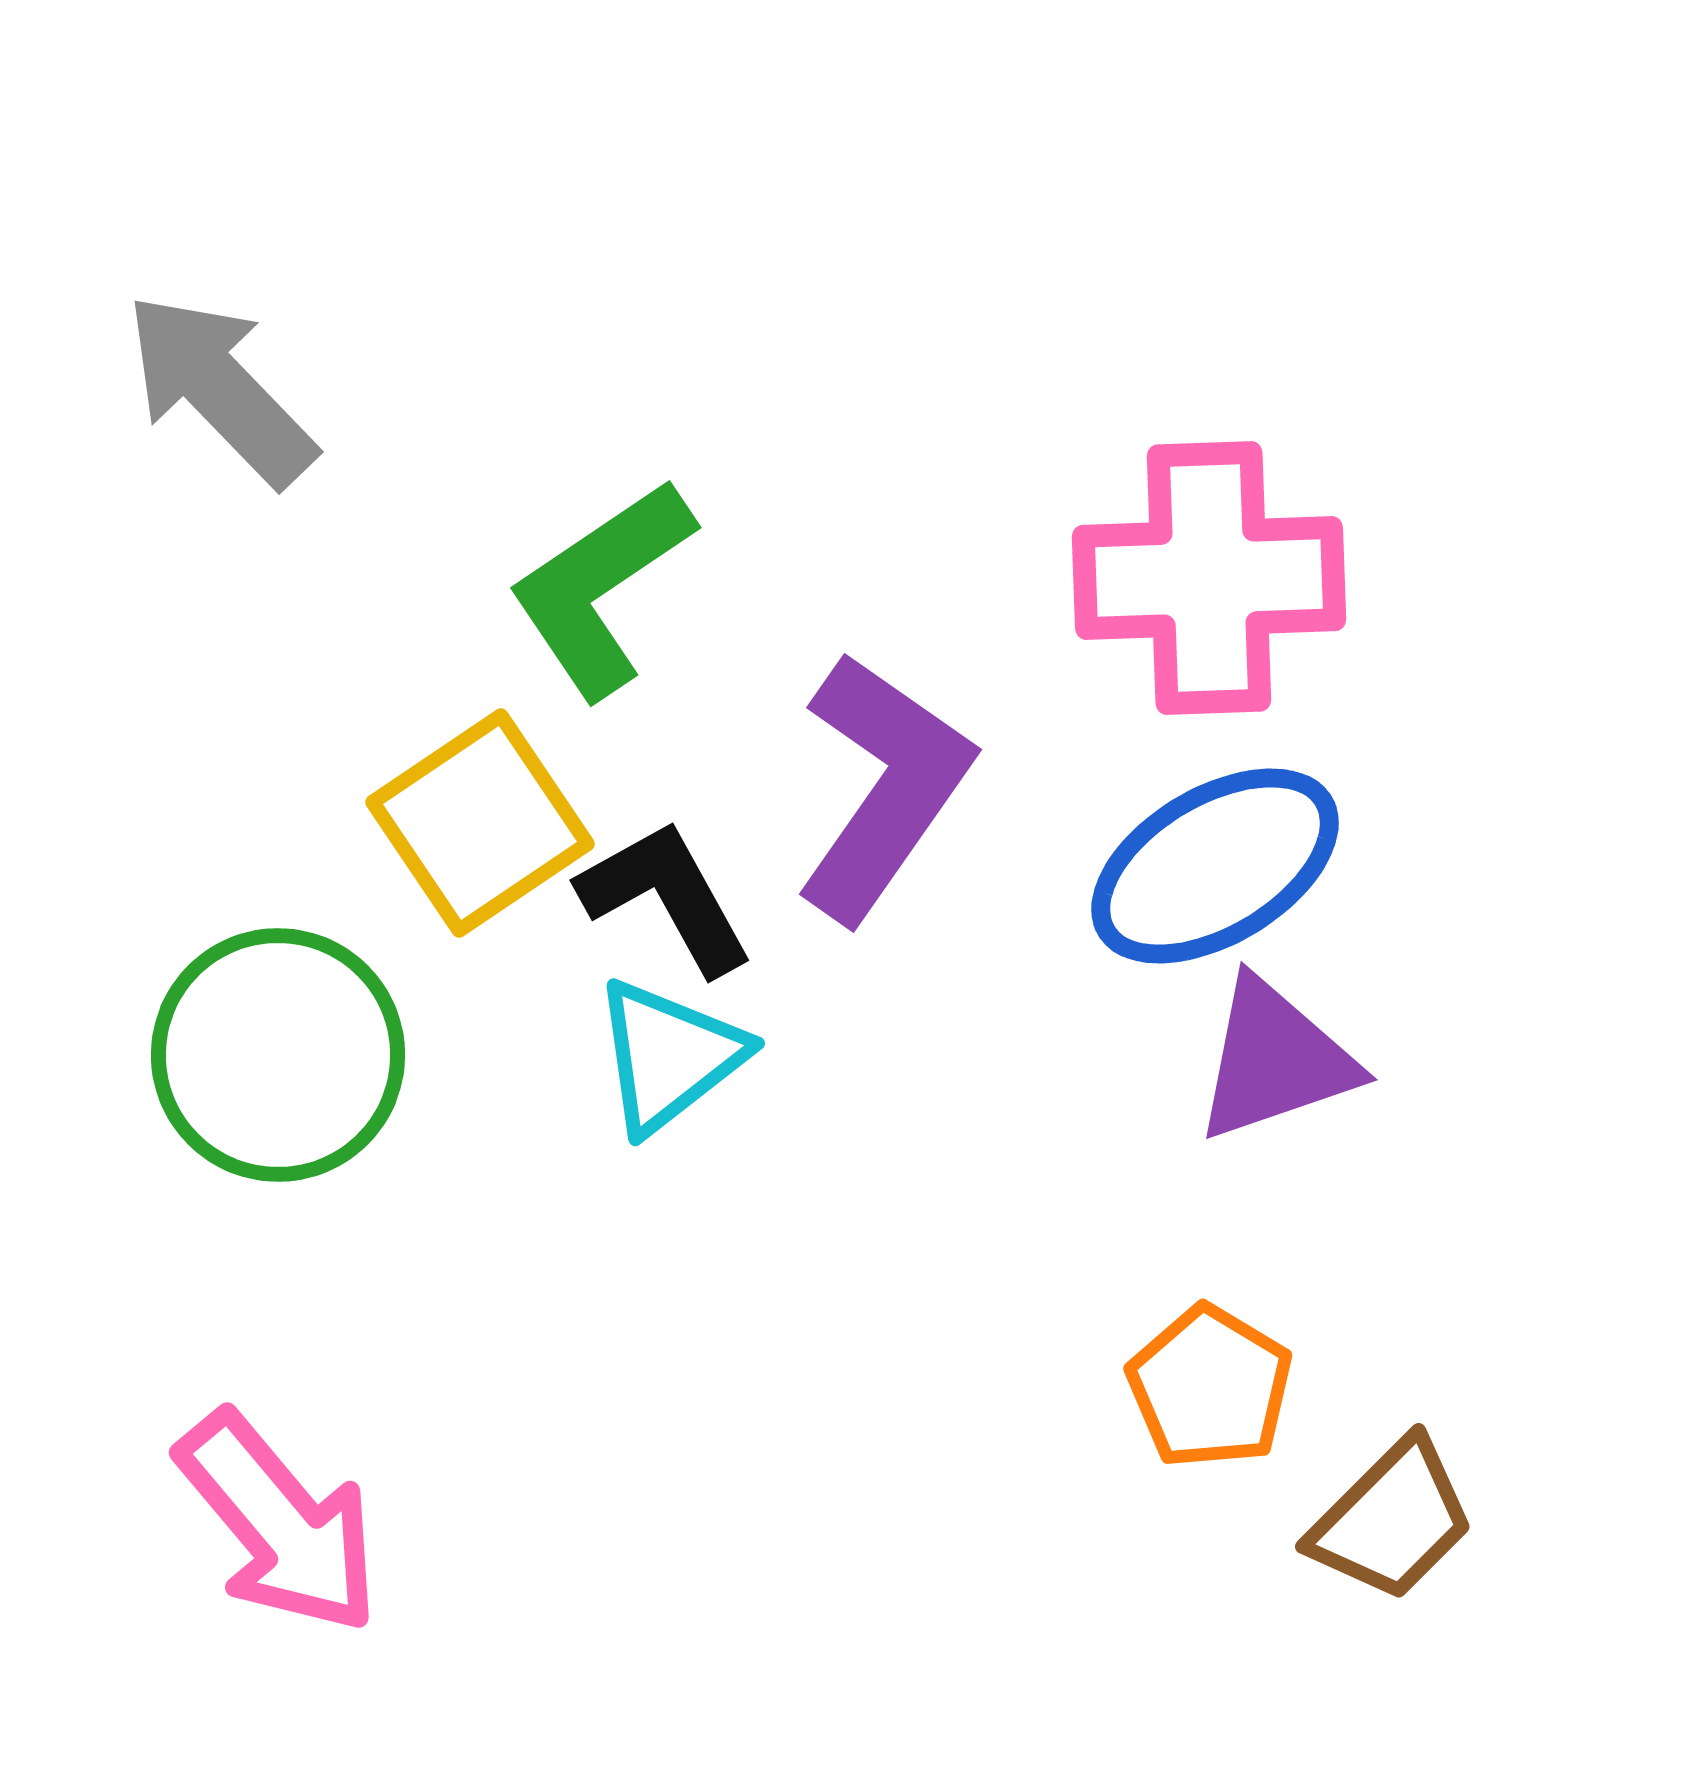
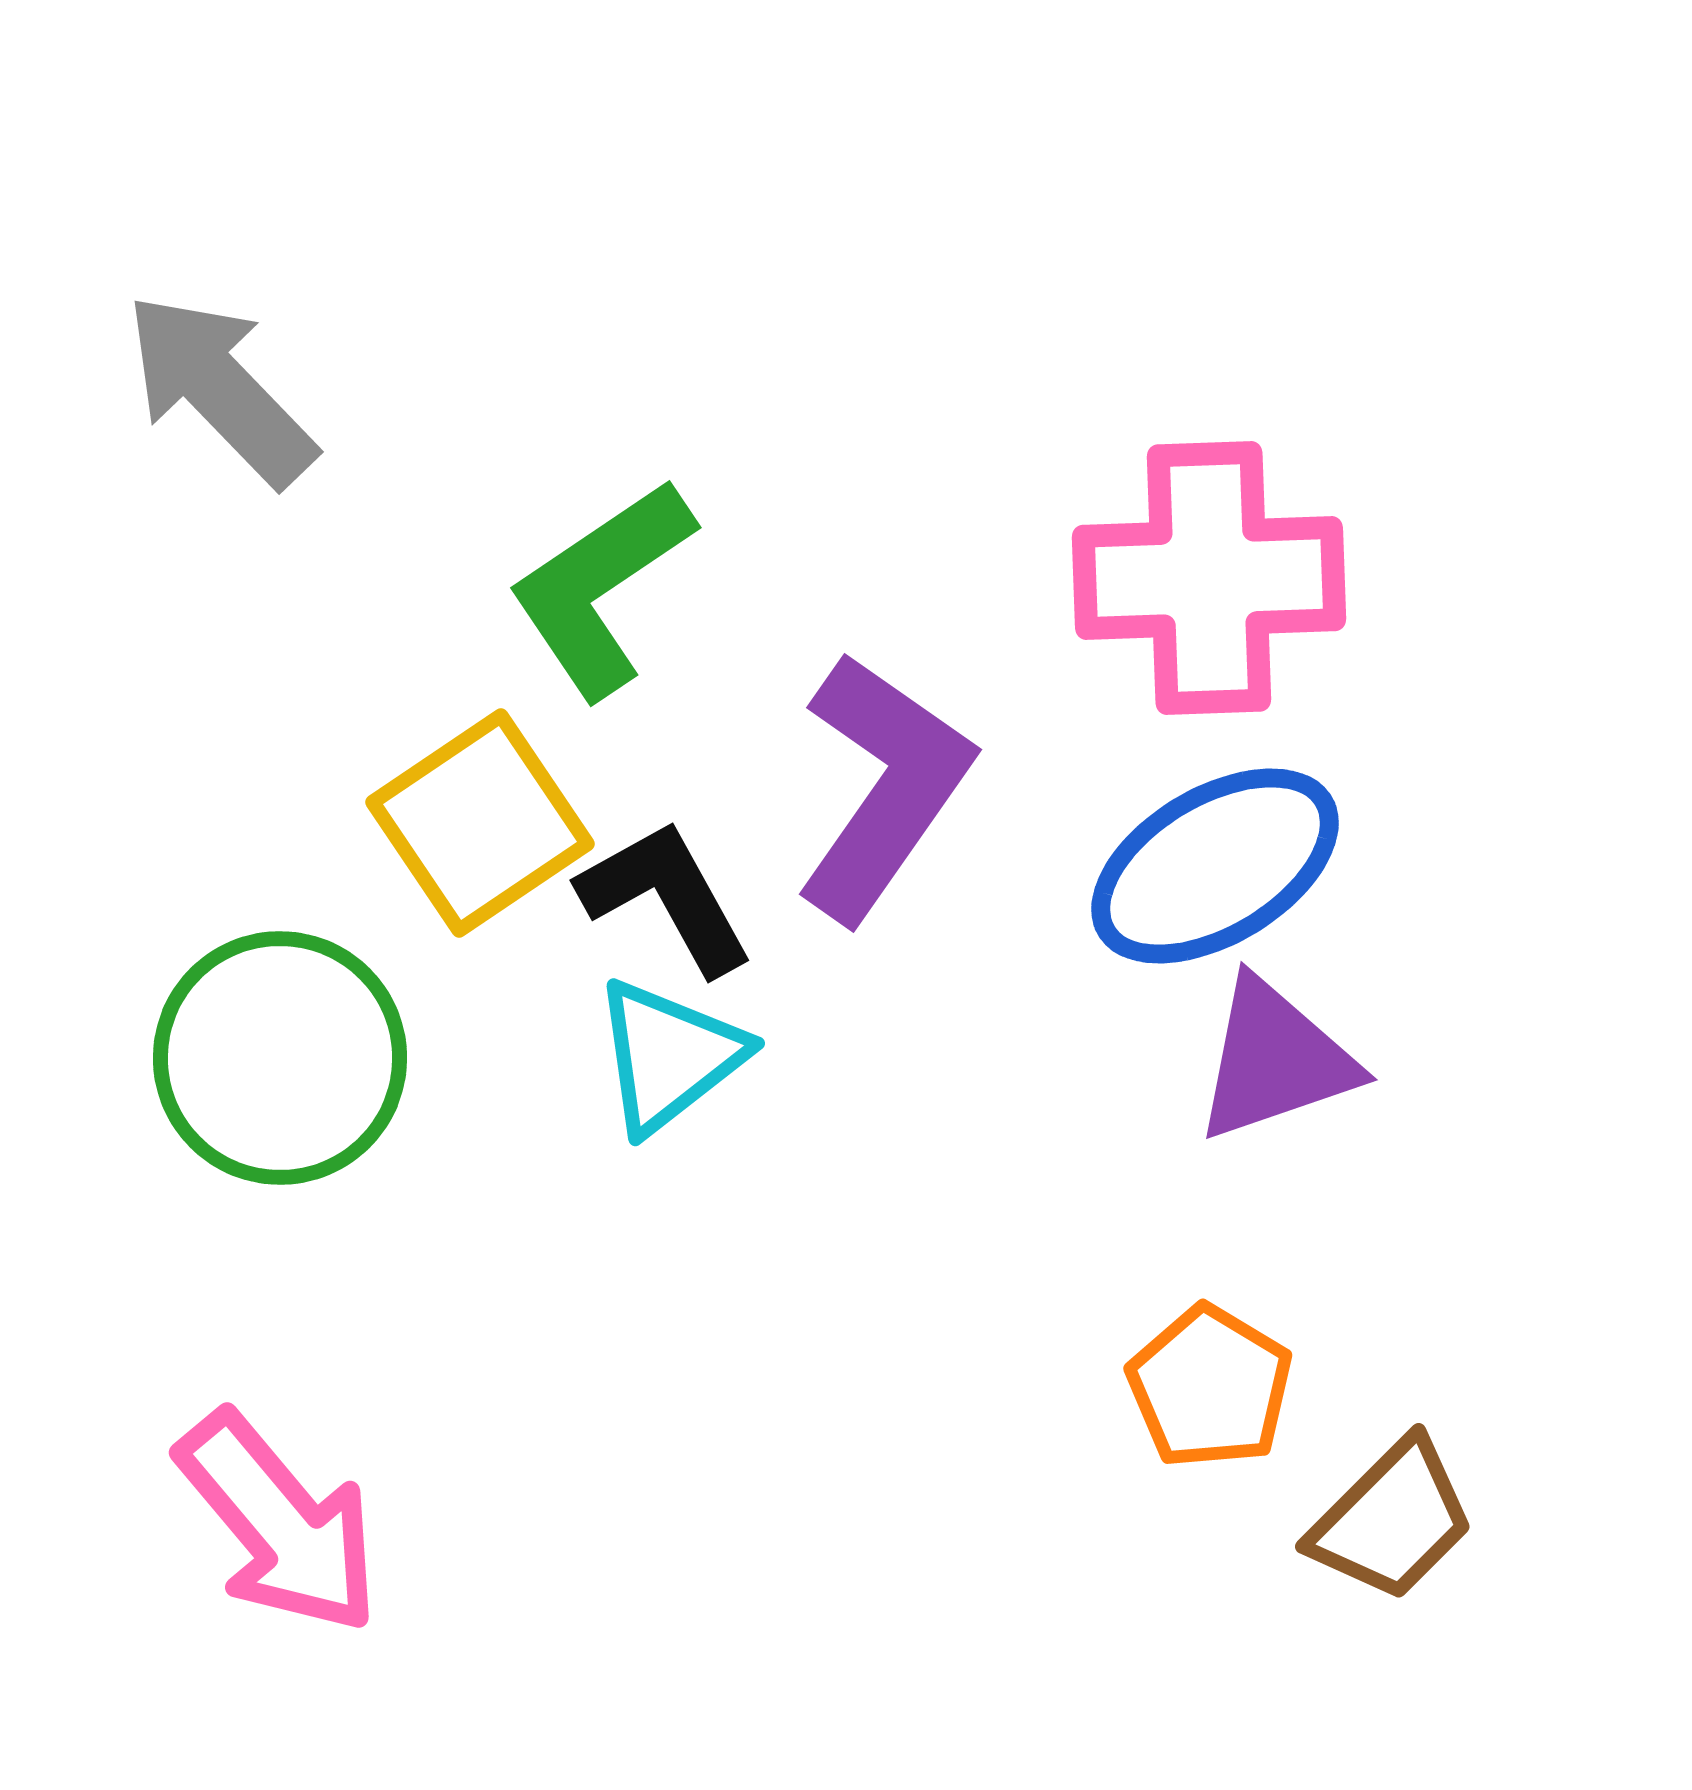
green circle: moved 2 px right, 3 px down
